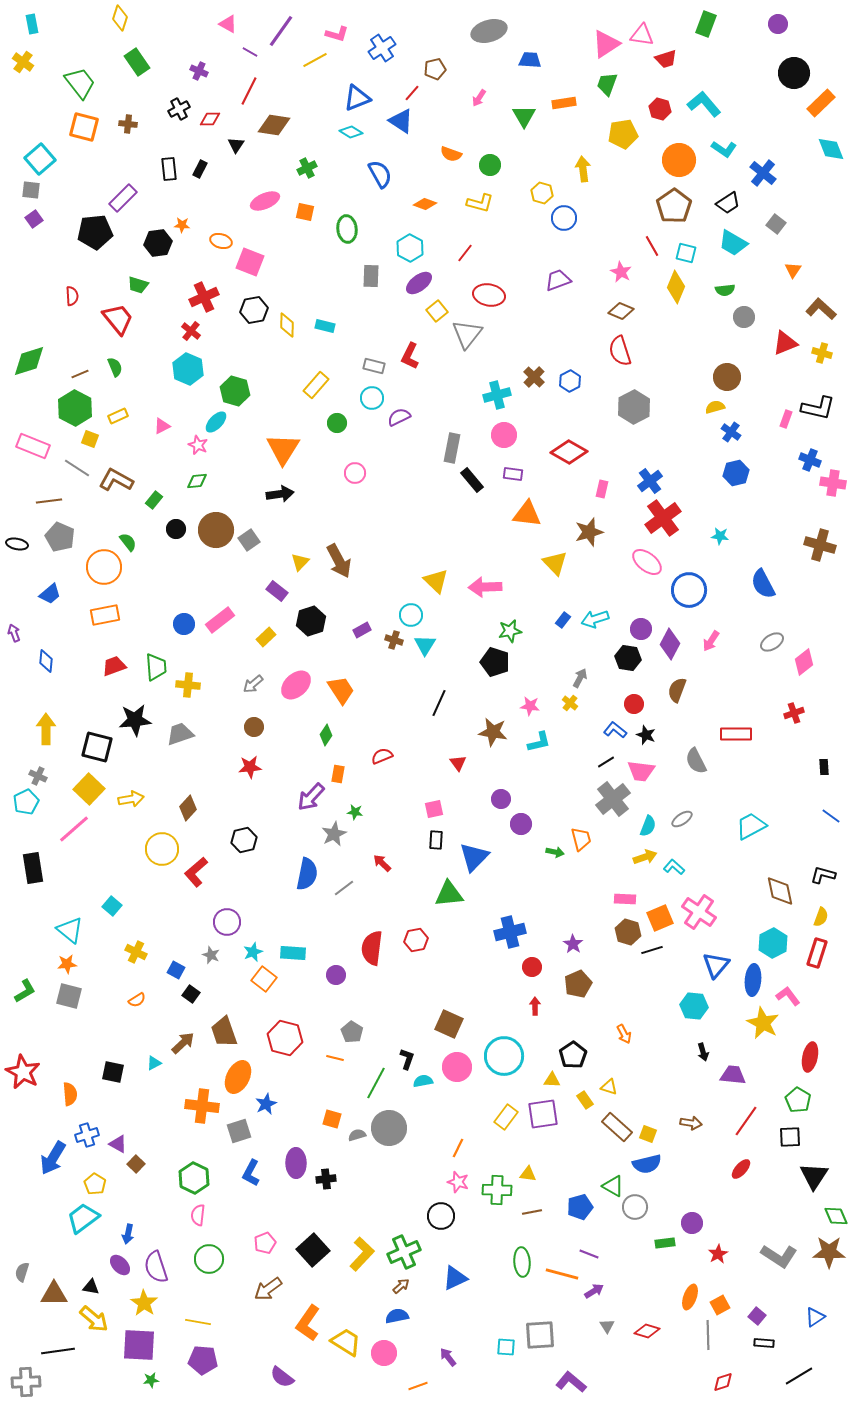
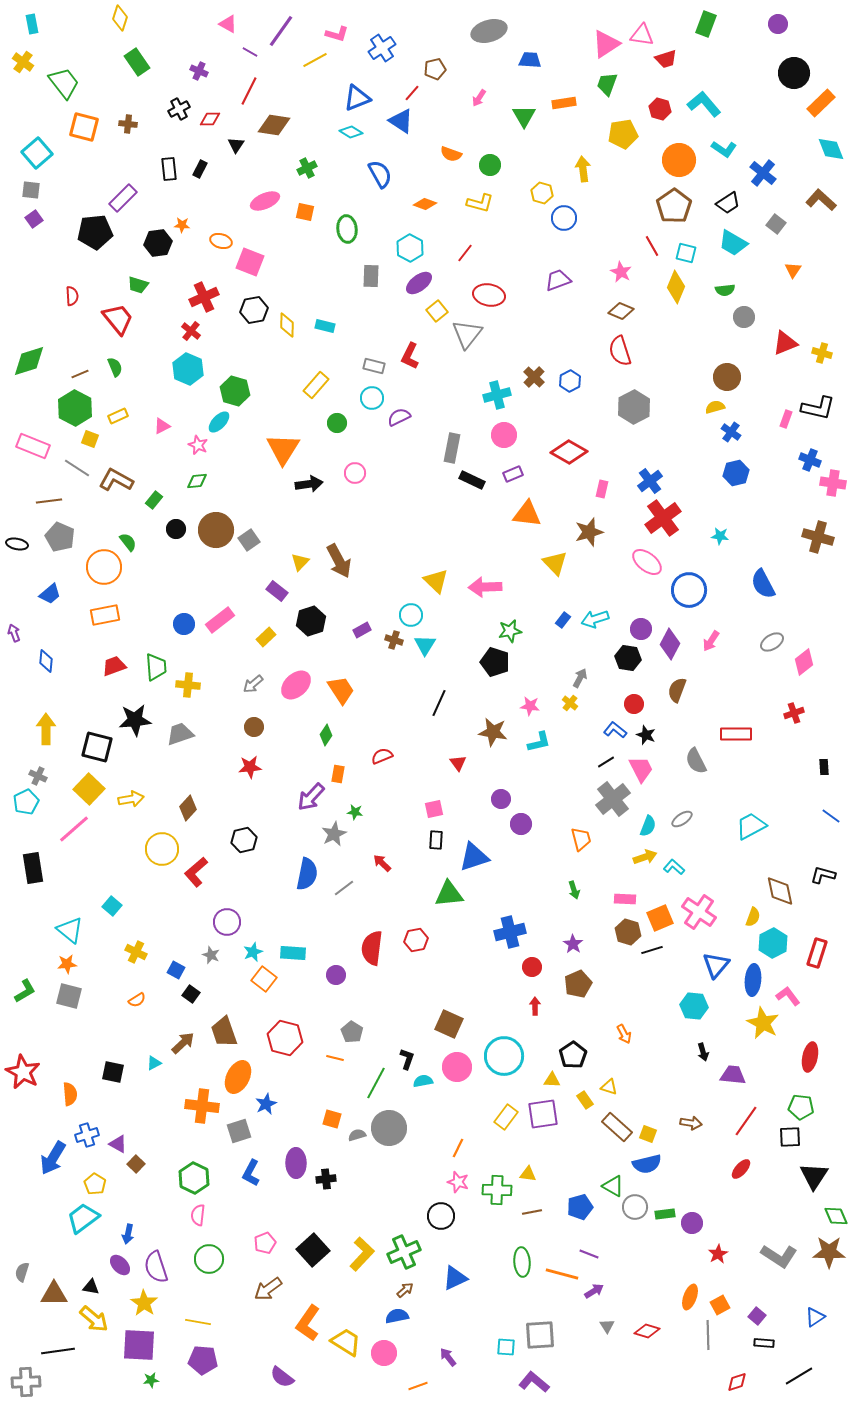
green trapezoid at (80, 83): moved 16 px left
cyan square at (40, 159): moved 3 px left, 6 px up
brown L-shape at (821, 309): moved 109 px up
cyan ellipse at (216, 422): moved 3 px right
purple rectangle at (513, 474): rotated 30 degrees counterclockwise
black rectangle at (472, 480): rotated 25 degrees counterclockwise
black arrow at (280, 494): moved 29 px right, 10 px up
brown cross at (820, 545): moved 2 px left, 8 px up
pink trapezoid at (641, 771): moved 2 px up; rotated 124 degrees counterclockwise
green arrow at (555, 852): moved 19 px right, 38 px down; rotated 60 degrees clockwise
blue triangle at (474, 857): rotated 28 degrees clockwise
yellow semicircle at (821, 917): moved 68 px left
green pentagon at (798, 1100): moved 3 px right, 7 px down; rotated 25 degrees counterclockwise
green rectangle at (665, 1243): moved 29 px up
brown arrow at (401, 1286): moved 4 px right, 4 px down
purple L-shape at (571, 1382): moved 37 px left
red diamond at (723, 1382): moved 14 px right
